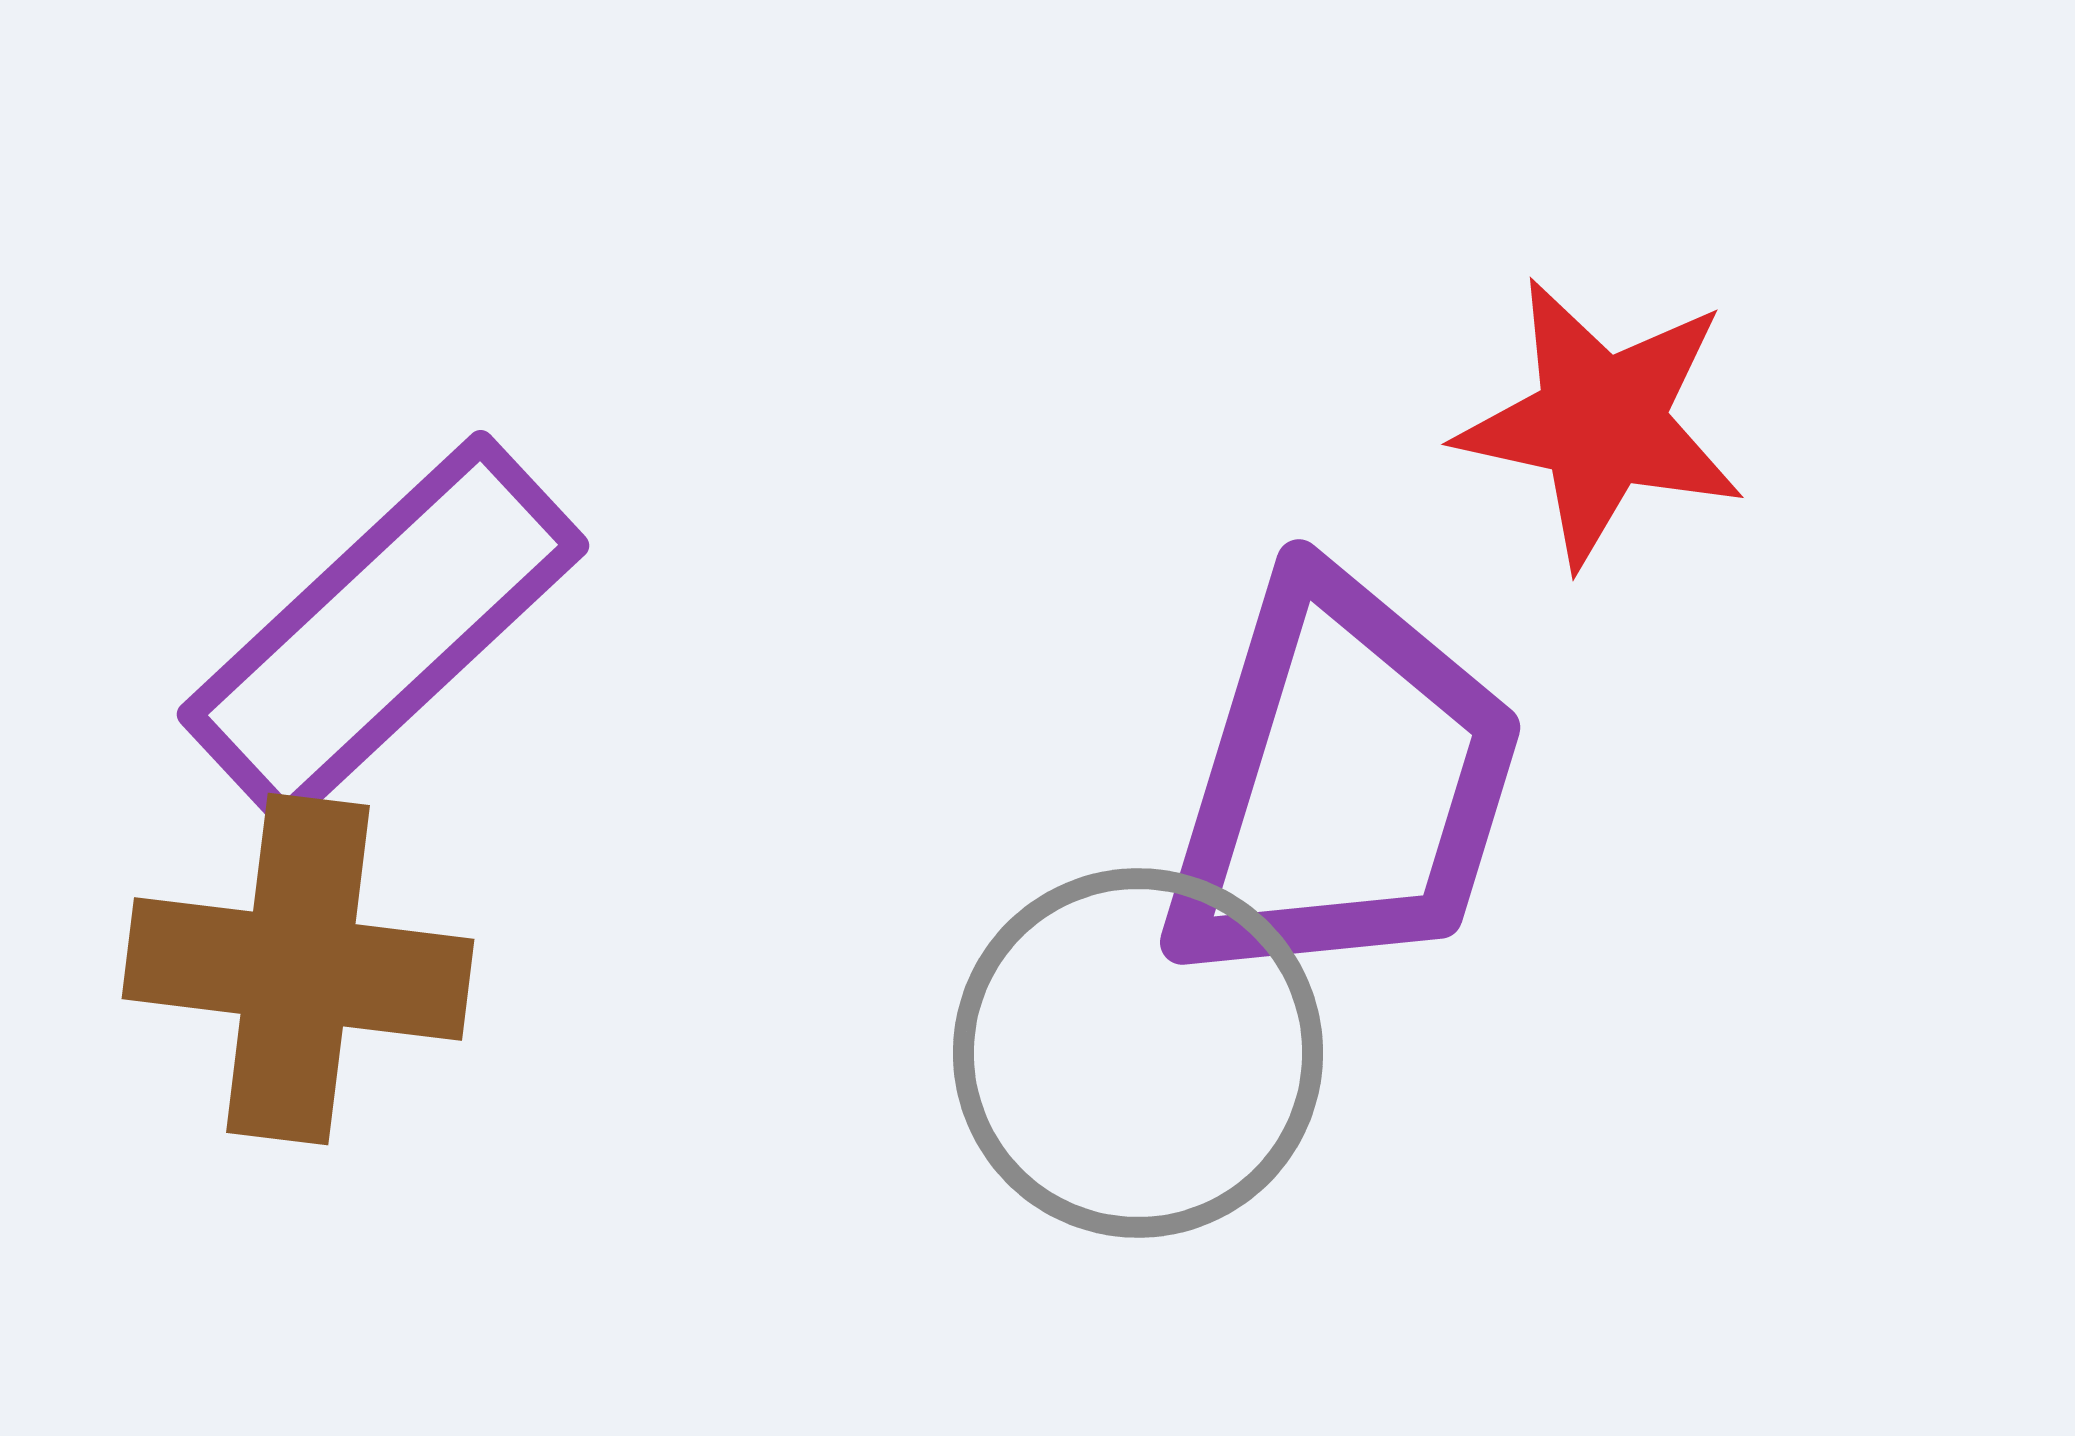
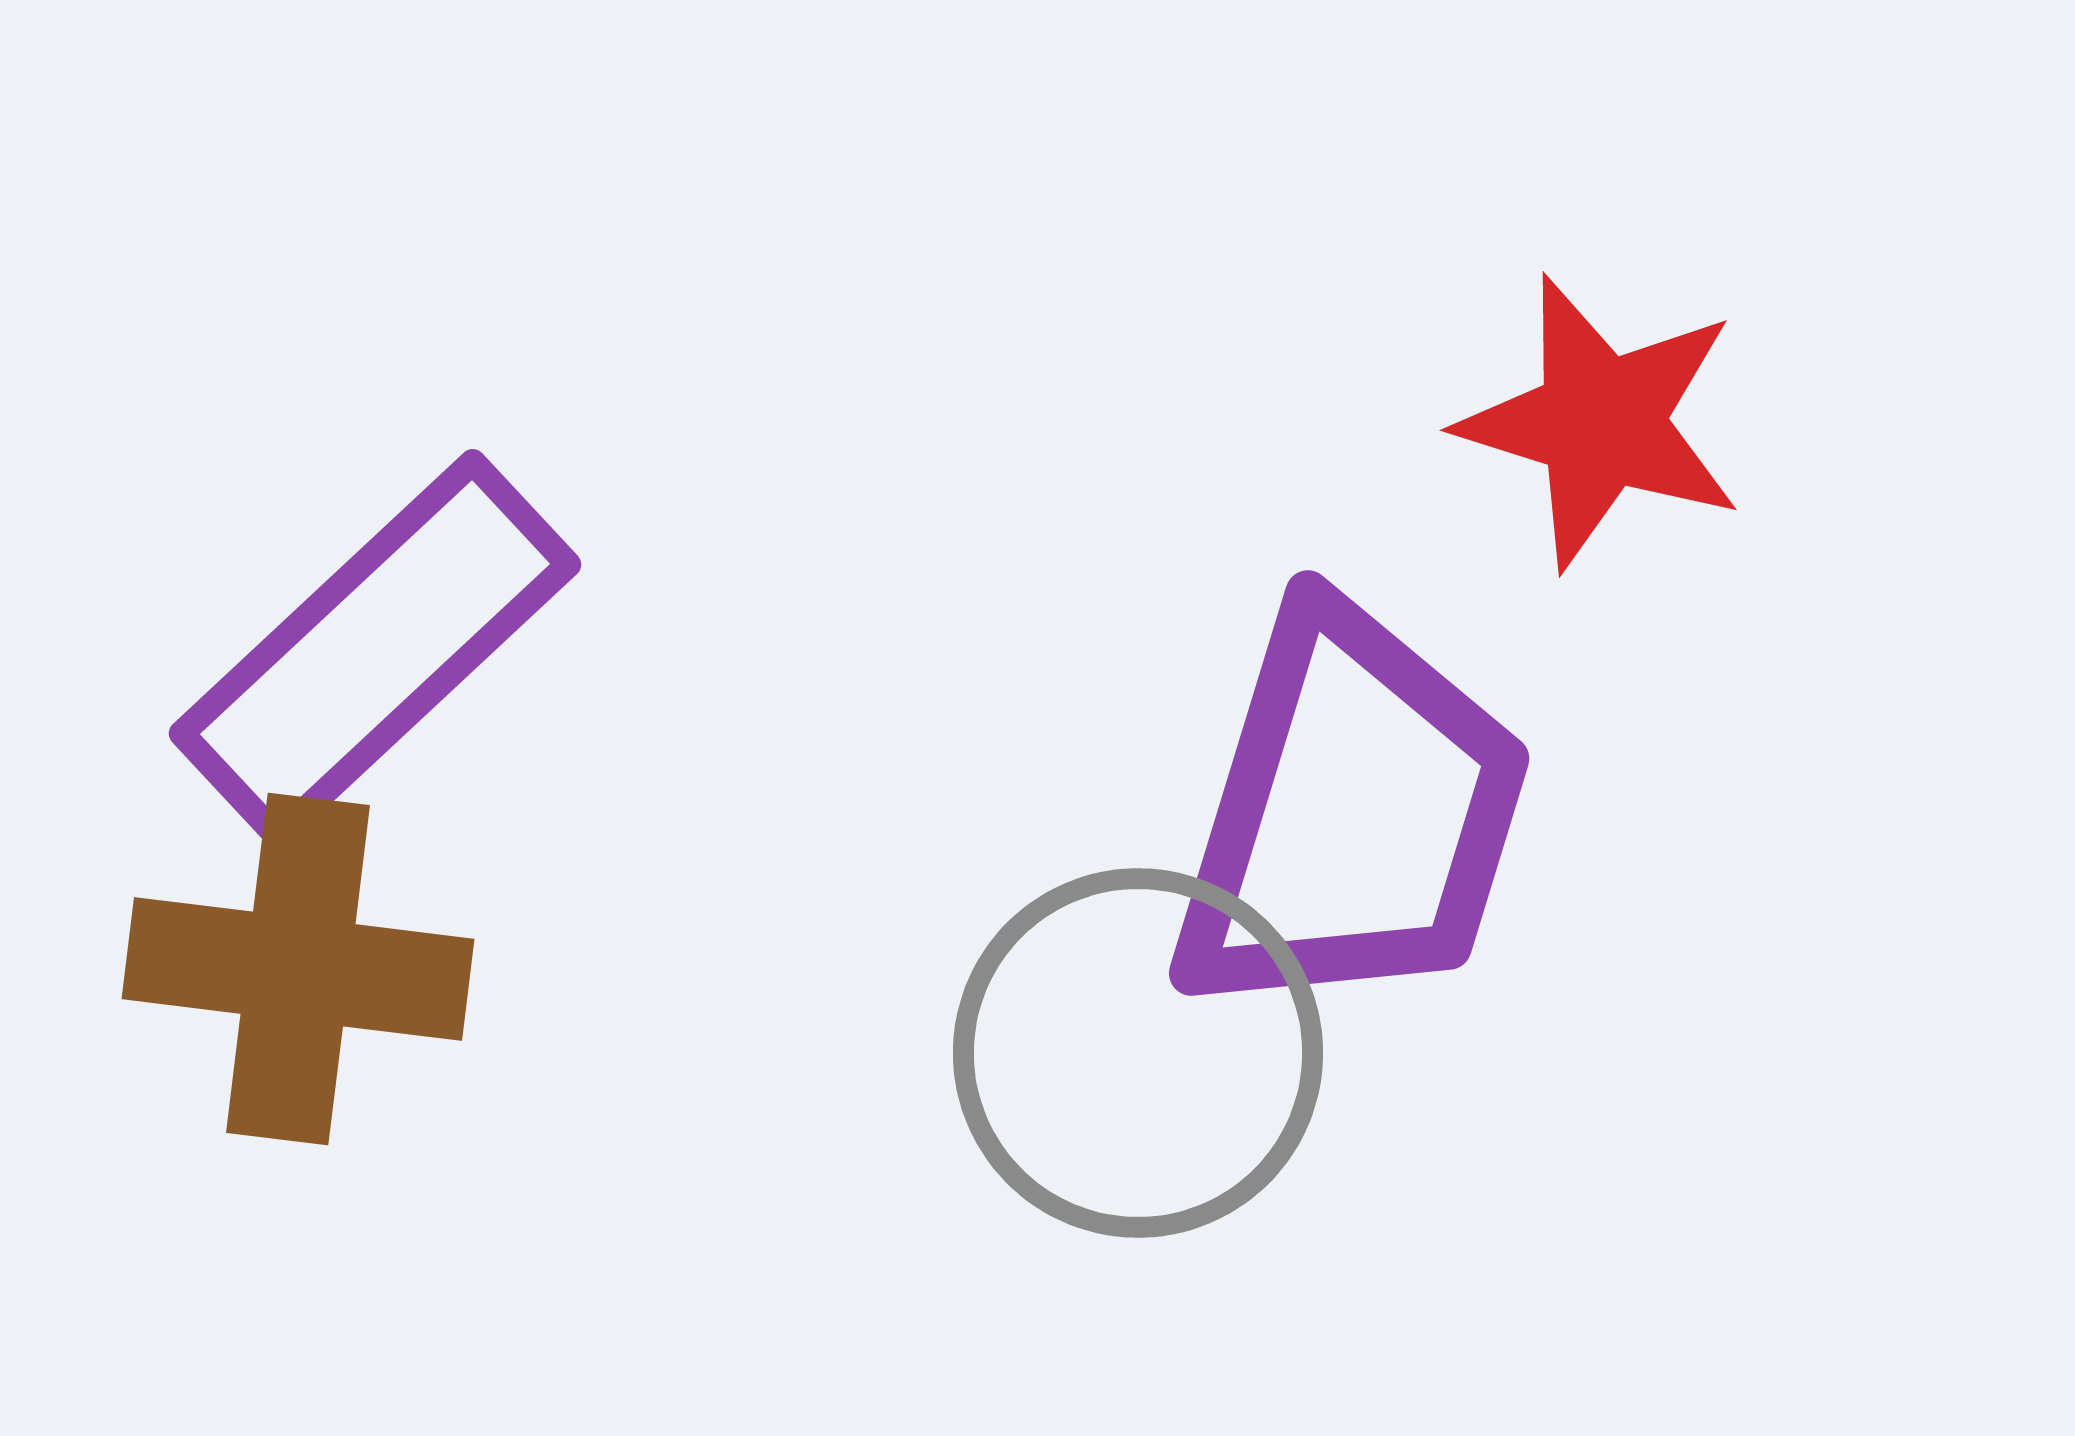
red star: rotated 5 degrees clockwise
purple rectangle: moved 8 px left, 19 px down
purple trapezoid: moved 9 px right, 31 px down
